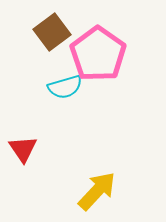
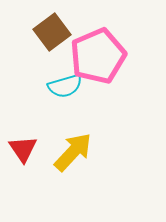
pink pentagon: moved 2 px down; rotated 14 degrees clockwise
cyan semicircle: moved 1 px up
yellow arrow: moved 24 px left, 39 px up
